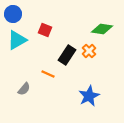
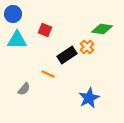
cyan triangle: rotated 30 degrees clockwise
orange cross: moved 2 px left, 4 px up
black rectangle: rotated 24 degrees clockwise
blue star: moved 2 px down
